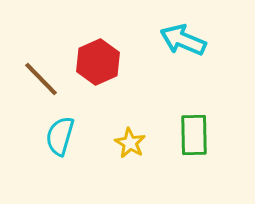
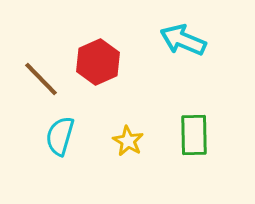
yellow star: moved 2 px left, 2 px up
